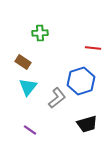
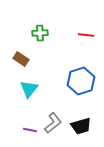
red line: moved 7 px left, 13 px up
brown rectangle: moved 2 px left, 3 px up
cyan triangle: moved 1 px right, 2 px down
gray L-shape: moved 4 px left, 25 px down
black trapezoid: moved 6 px left, 2 px down
purple line: rotated 24 degrees counterclockwise
